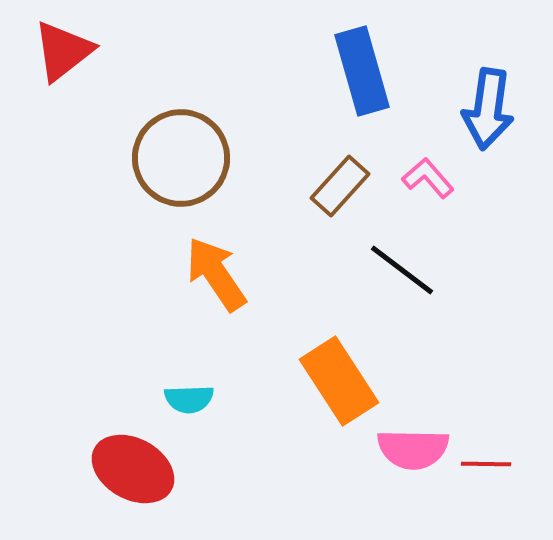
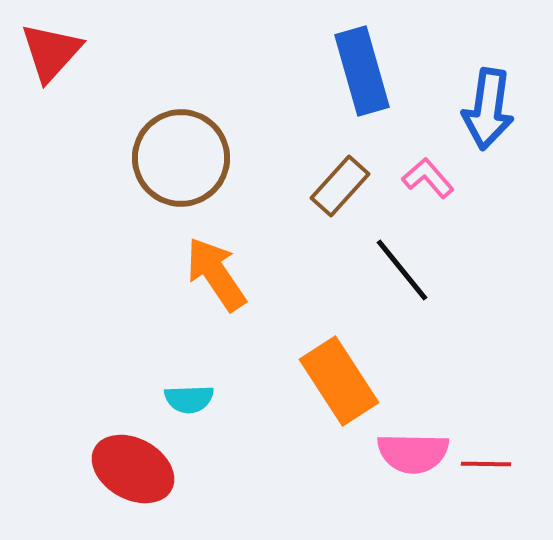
red triangle: moved 12 px left, 1 px down; rotated 10 degrees counterclockwise
black line: rotated 14 degrees clockwise
pink semicircle: moved 4 px down
